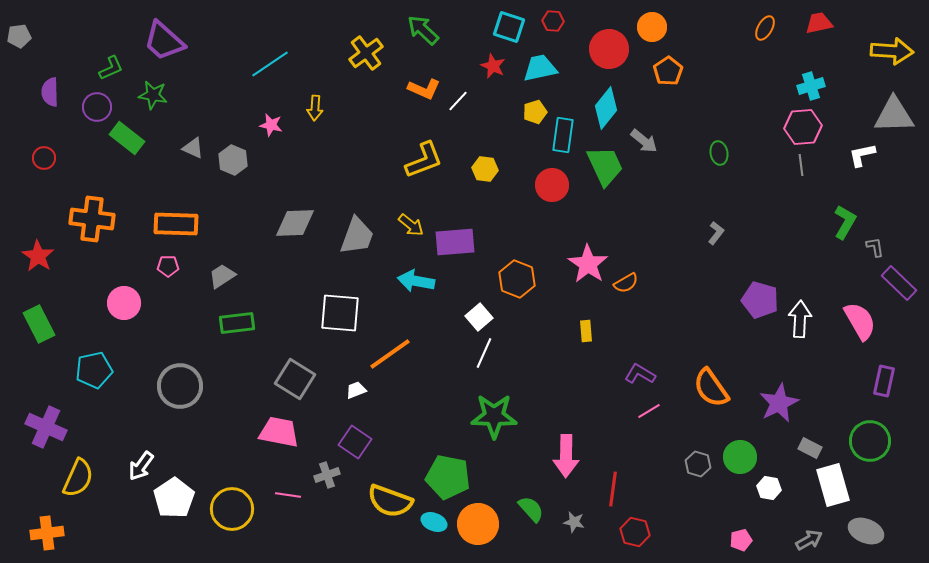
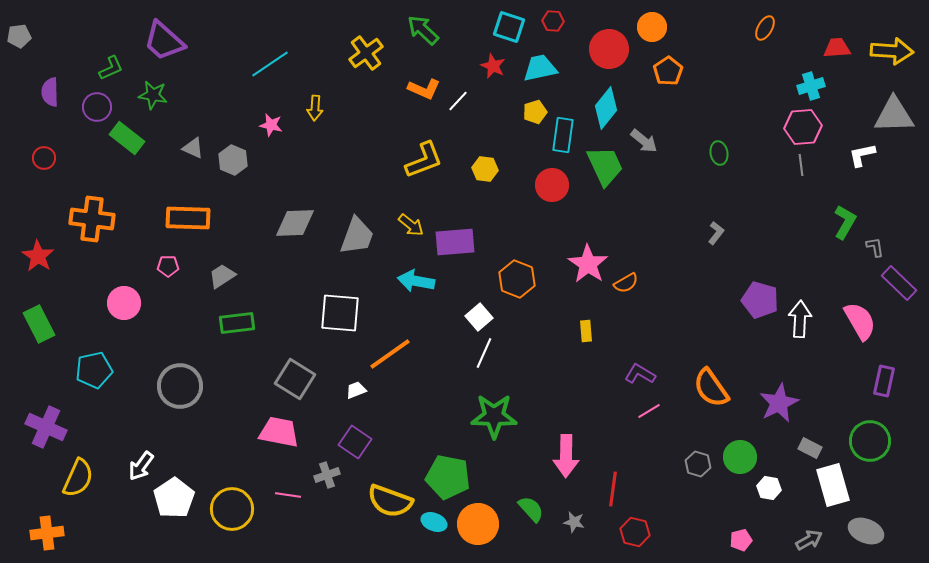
red trapezoid at (819, 23): moved 18 px right, 25 px down; rotated 8 degrees clockwise
orange rectangle at (176, 224): moved 12 px right, 6 px up
